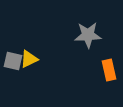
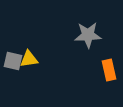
yellow triangle: rotated 18 degrees clockwise
